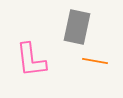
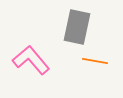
pink L-shape: rotated 147 degrees clockwise
